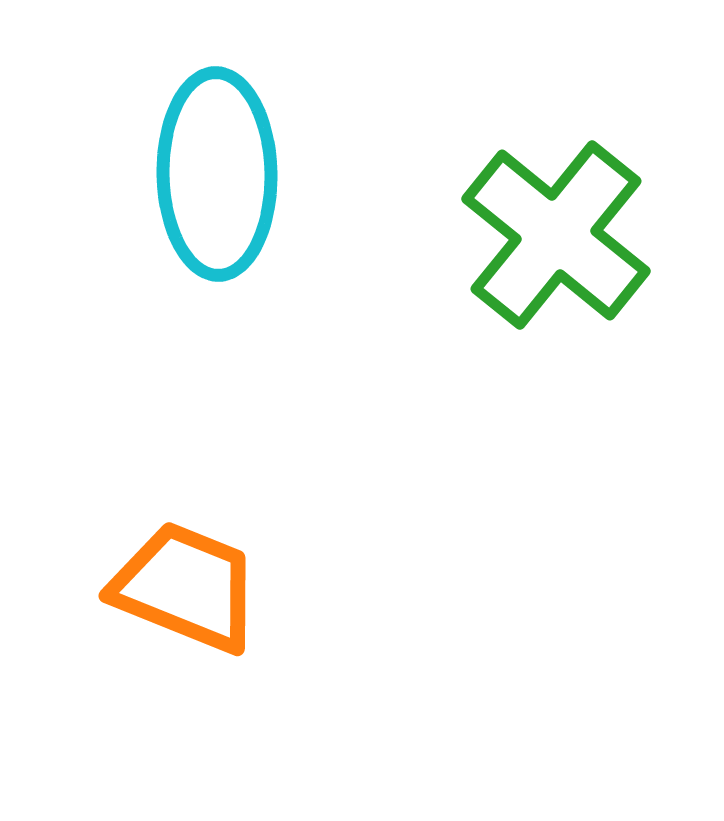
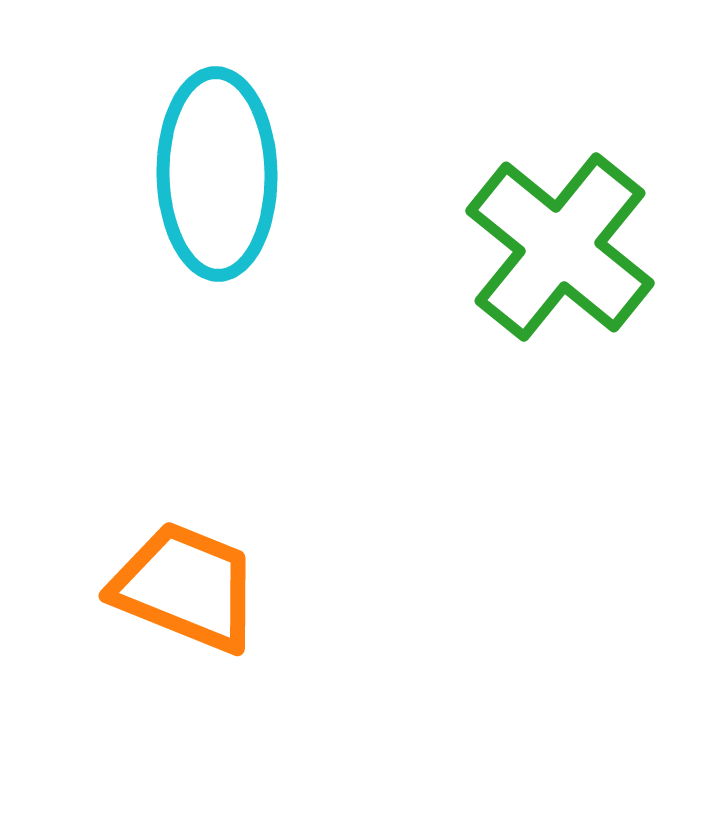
green cross: moved 4 px right, 12 px down
